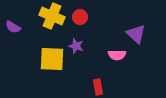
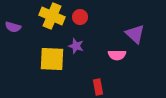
purple semicircle: rotated 14 degrees counterclockwise
purple triangle: moved 1 px left
